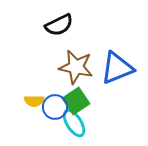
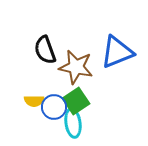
black semicircle: moved 14 px left, 25 px down; rotated 96 degrees clockwise
blue triangle: moved 16 px up
blue circle: moved 1 px left
cyan ellipse: moved 1 px left; rotated 24 degrees clockwise
